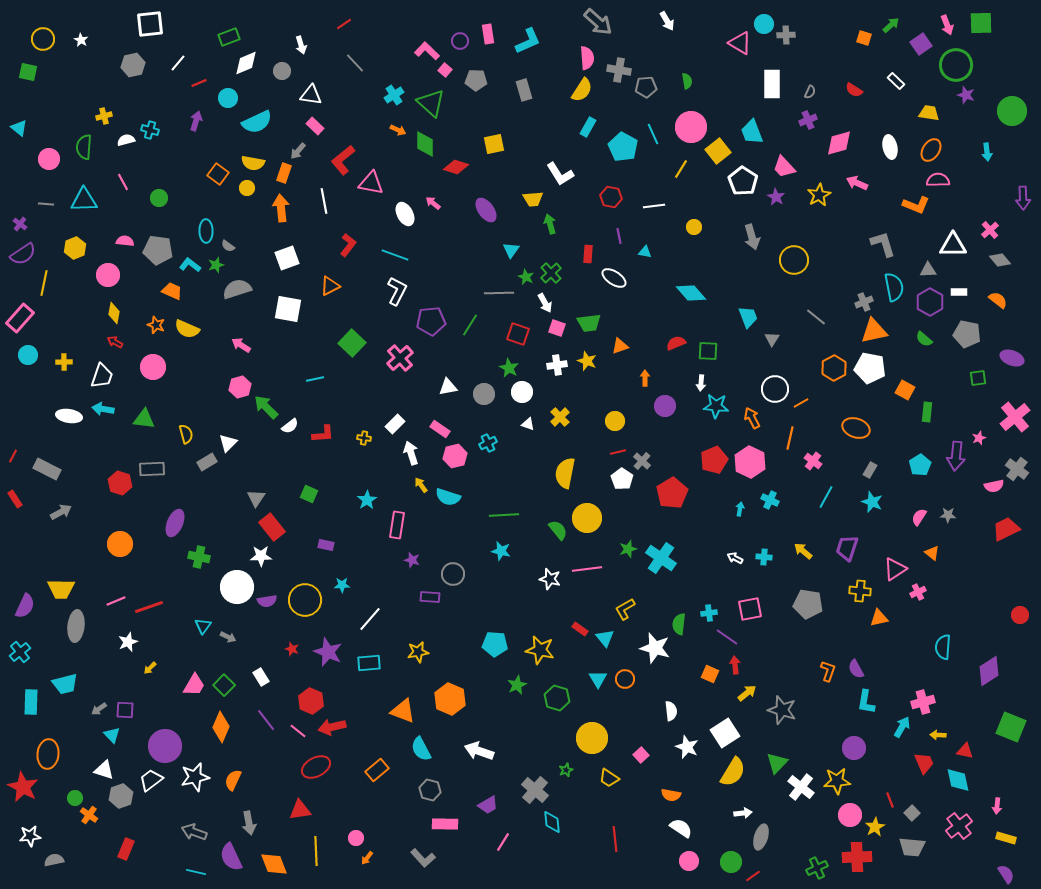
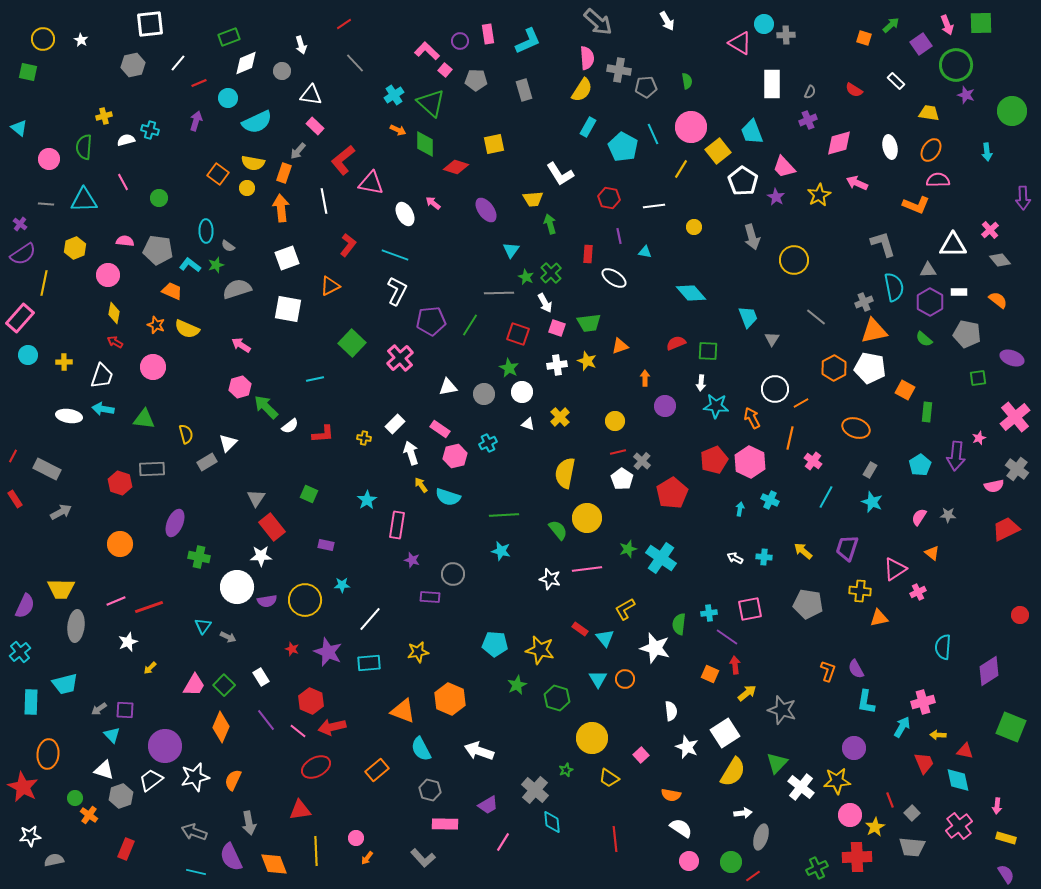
red hexagon at (611, 197): moved 2 px left, 1 px down
